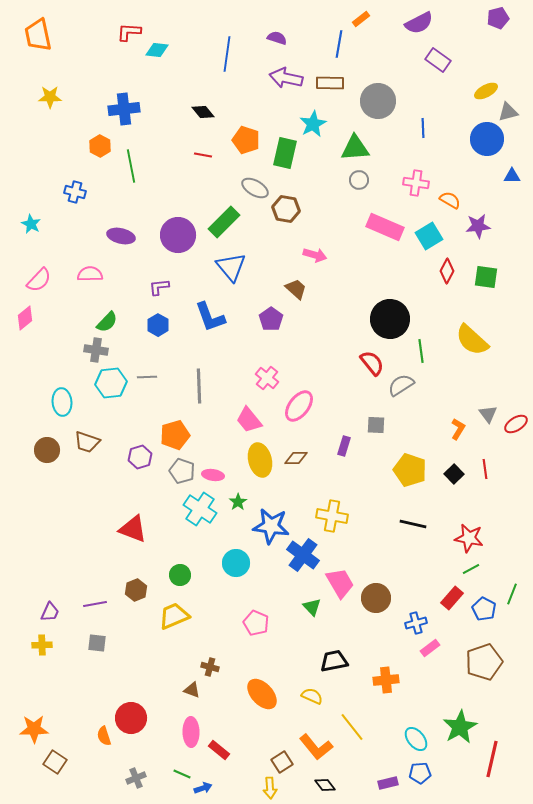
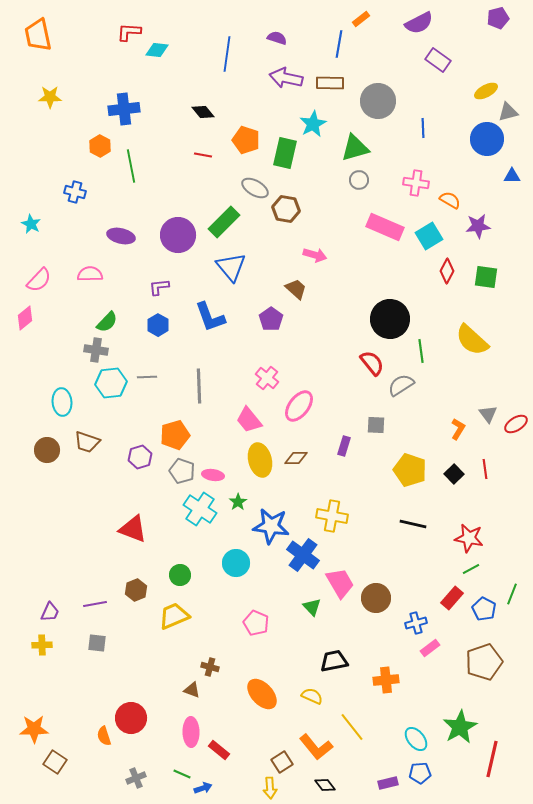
green triangle at (355, 148): rotated 12 degrees counterclockwise
